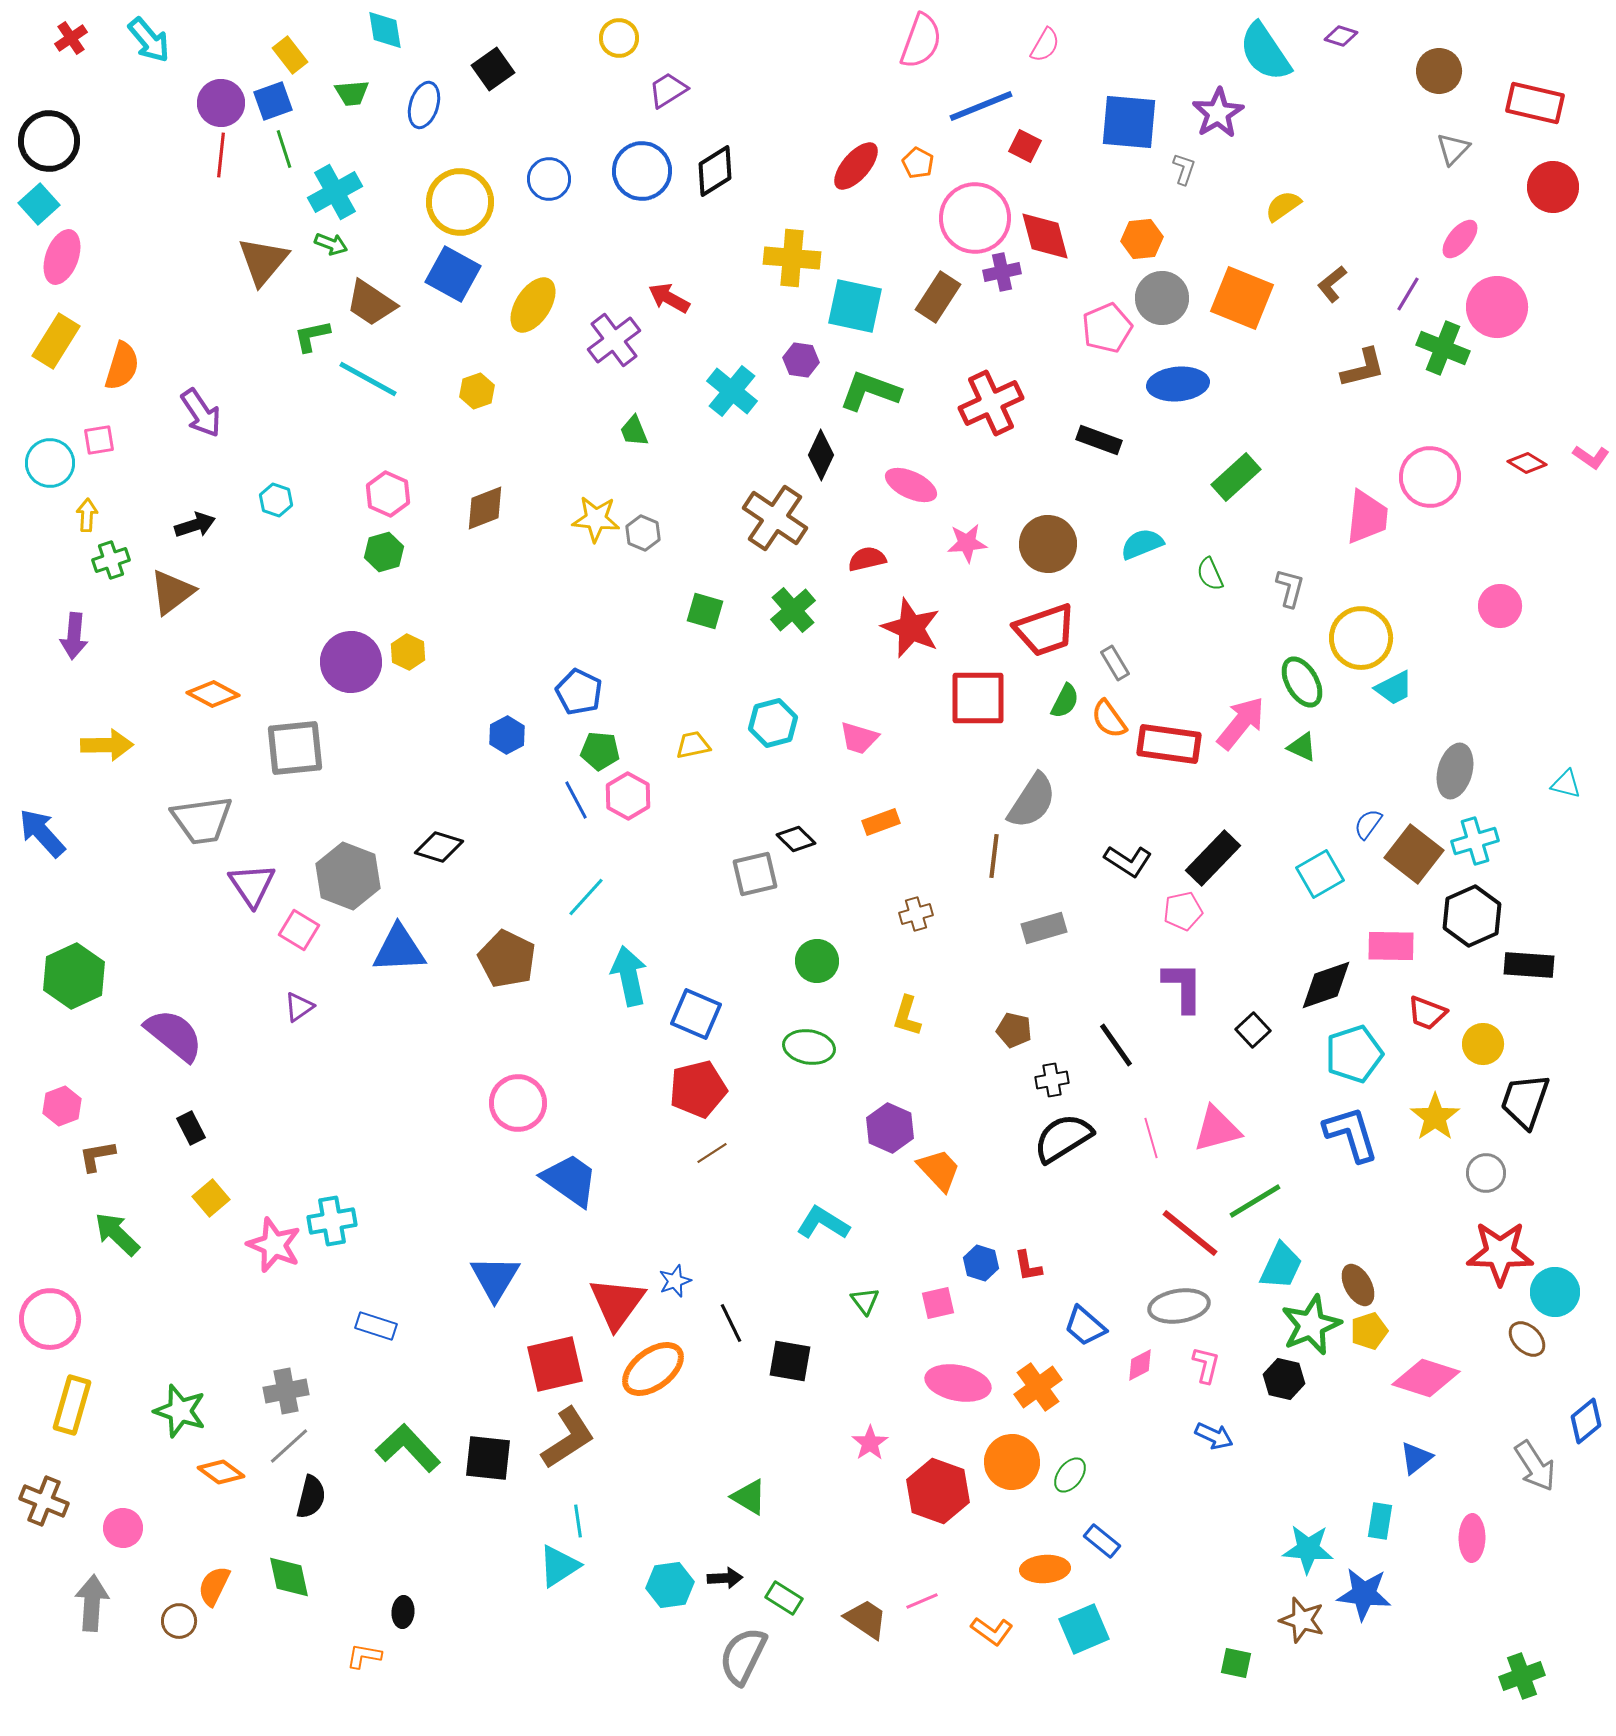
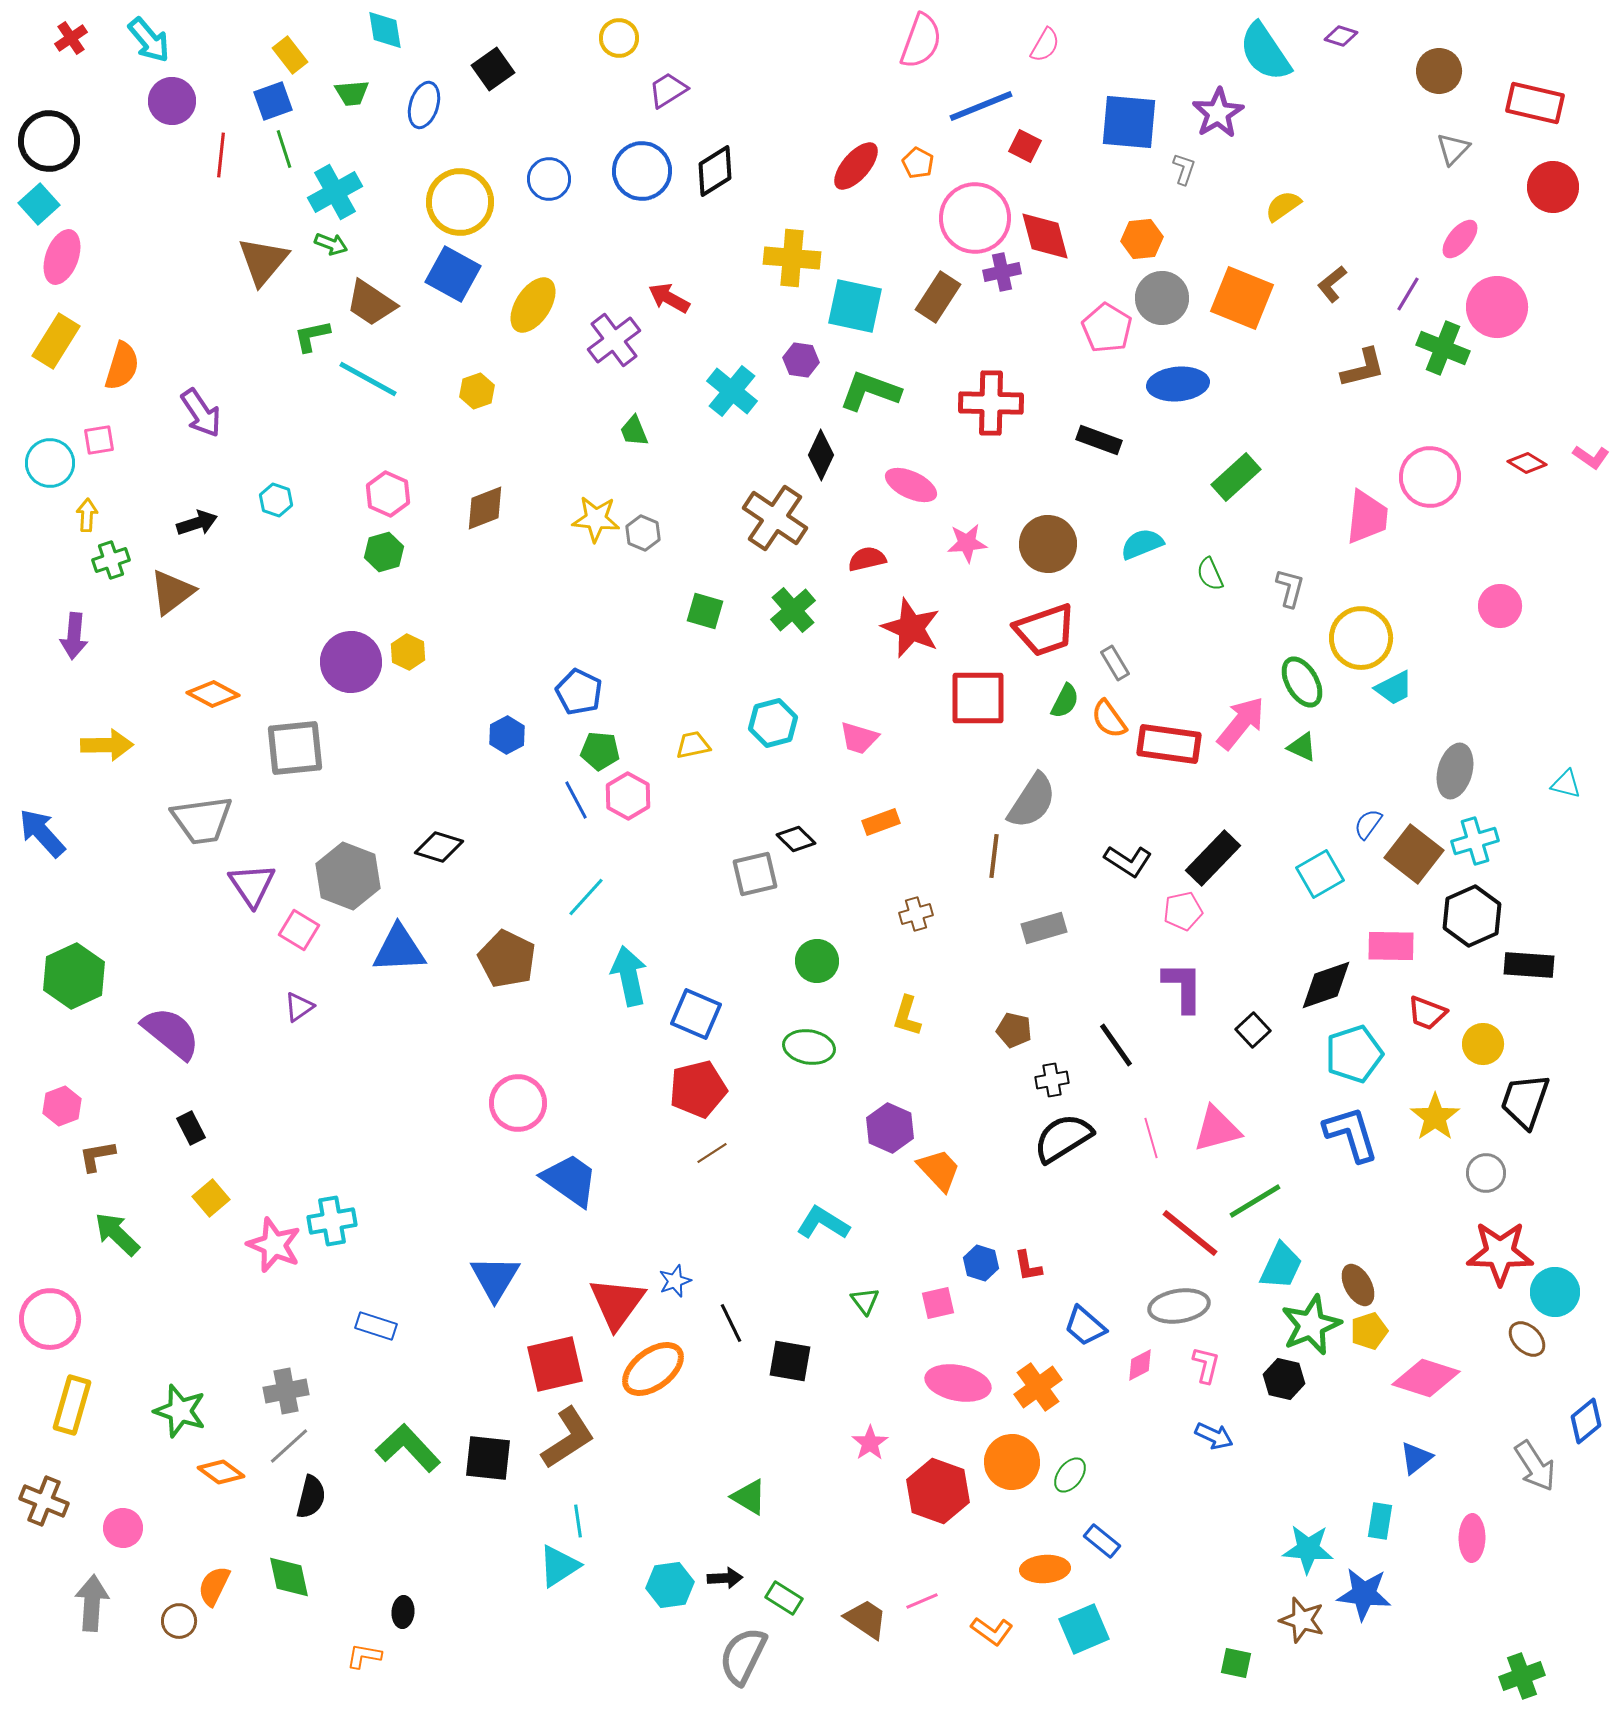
purple circle at (221, 103): moved 49 px left, 2 px up
pink pentagon at (1107, 328): rotated 18 degrees counterclockwise
red cross at (991, 403): rotated 26 degrees clockwise
black arrow at (195, 525): moved 2 px right, 2 px up
purple semicircle at (174, 1035): moved 3 px left, 2 px up
